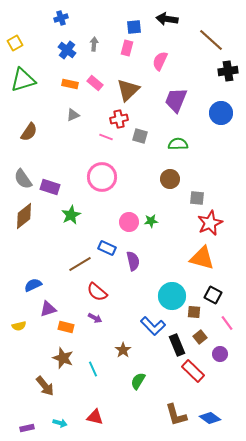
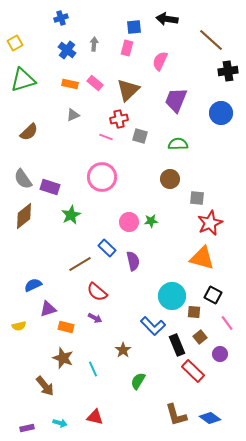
brown semicircle at (29, 132): rotated 12 degrees clockwise
blue rectangle at (107, 248): rotated 18 degrees clockwise
